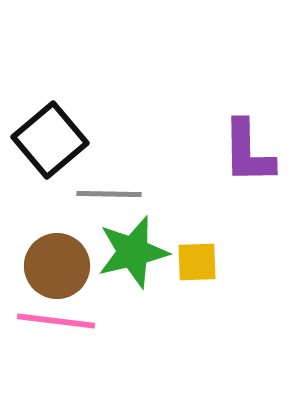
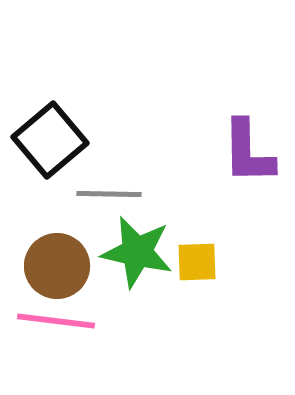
green star: moved 4 px right; rotated 26 degrees clockwise
